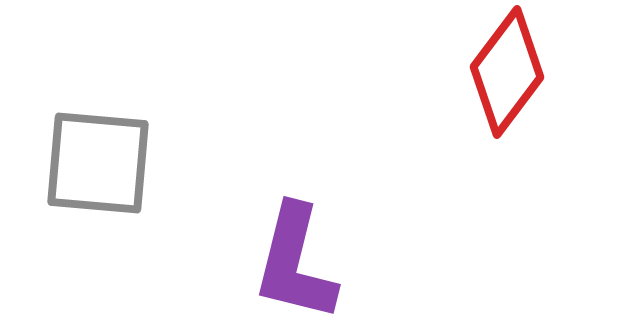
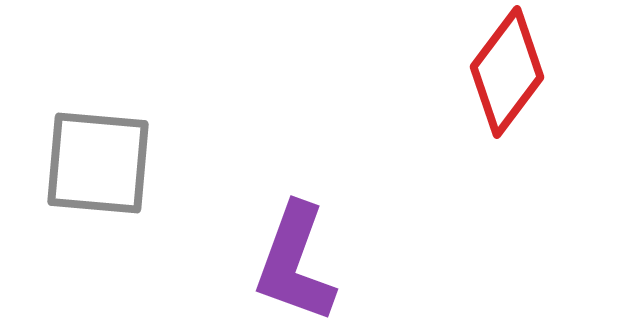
purple L-shape: rotated 6 degrees clockwise
